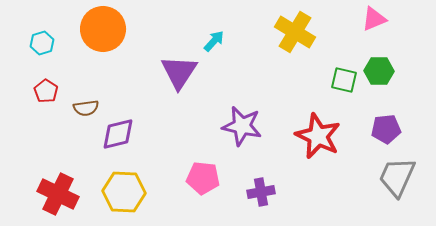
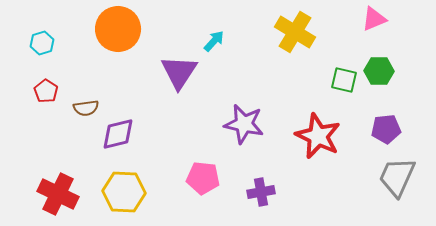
orange circle: moved 15 px right
purple star: moved 2 px right, 2 px up
